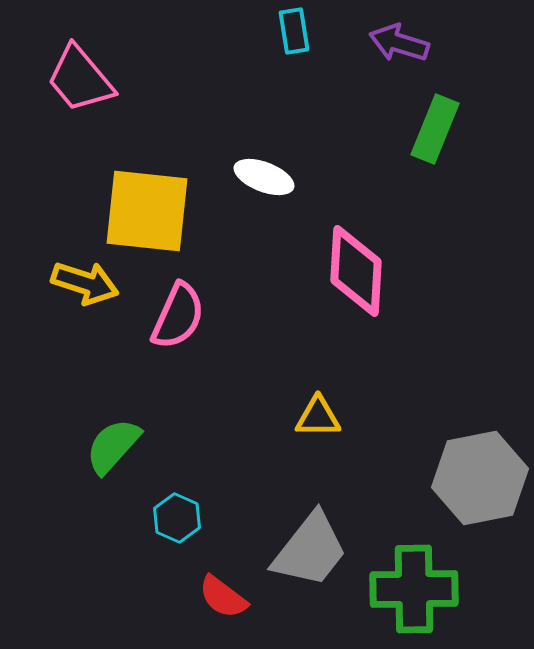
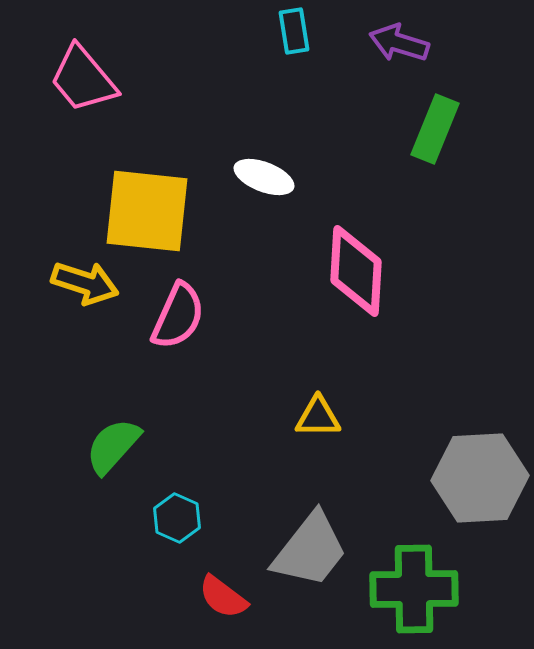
pink trapezoid: moved 3 px right
gray hexagon: rotated 8 degrees clockwise
